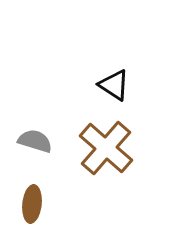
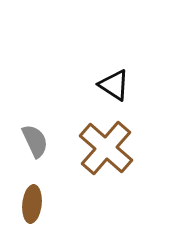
gray semicircle: rotated 48 degrees clockwise
